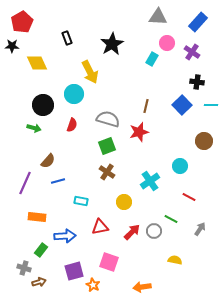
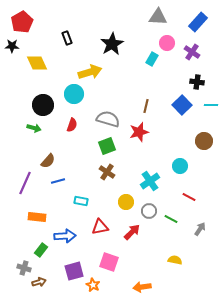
yellow arrow at (90, 72): rotated 80 degrees counterclockwise
yellow circle at (124, 202): moved 2 px right
gray circle at (154, 231): moved 5 px left, 20 px up
